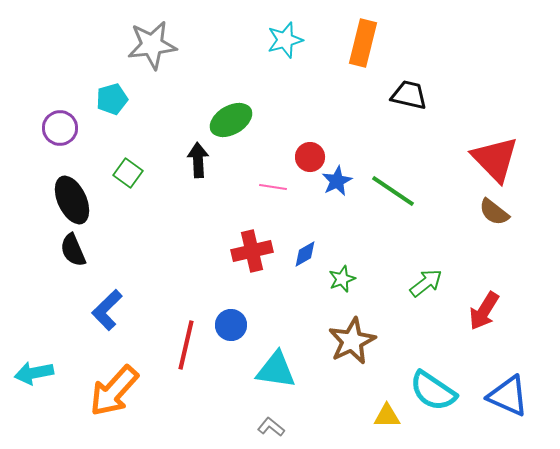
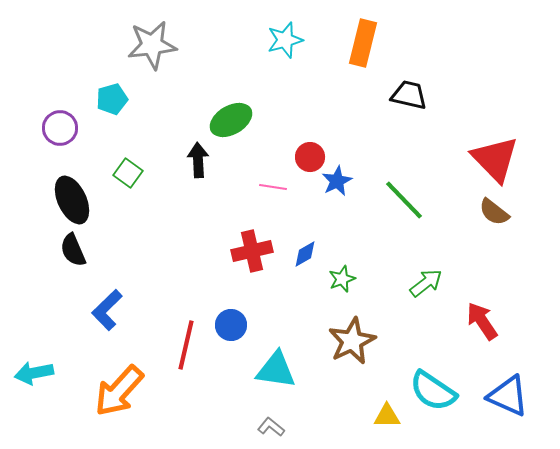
green line: moved 11 px right, 9 px down; rotated 12 degrees clockwise
red arrow: moved 2 px left, 10 px down; rotated 114 degrees clockwise
orange arrow: moved 5 px right
